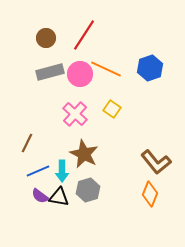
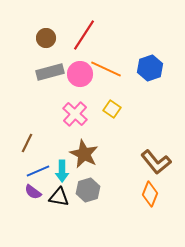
purple semicircle: moved 7 px left, 4 px up
